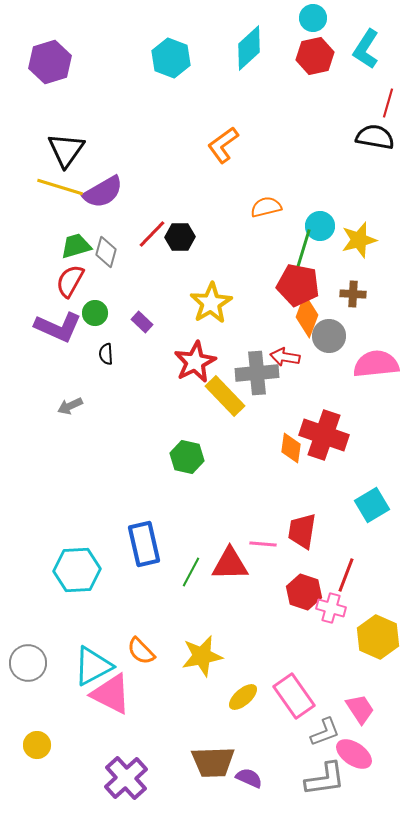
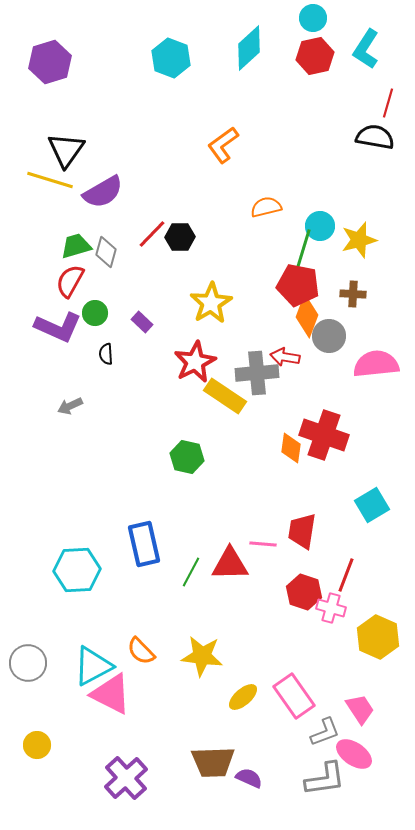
yellow line at (60, 187): moved 10 px left, 7 px up
yellow rectangle at (225, 396): rotated 12 degrees counterclockwise
yellow star at (202, 656): rotated 18 degrees clockwise
